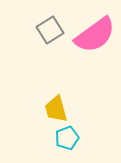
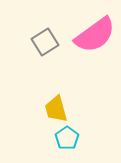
gray square: moved 5 px left, 12 px down
cyan pentagon: rotated 15 degrees counterclockwise
